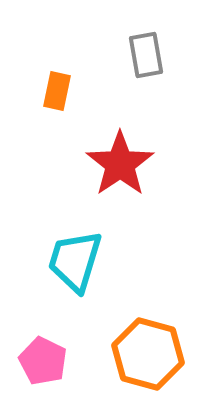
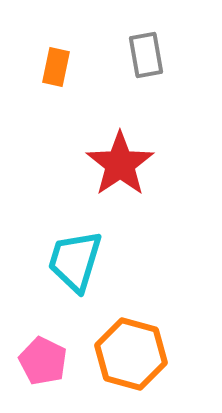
orange rectangle: moved 1 px left, 24 px up
orange hexagon: moved 17 px left
